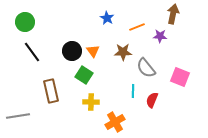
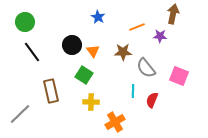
blue star: moved 9 px left, 1 px up
black circle: moved 6 px up
pink square: moved 1 px left, 1 px up
gray line: moved 2 px right, 2 px up; rotated 35 degrees counterclockwise
